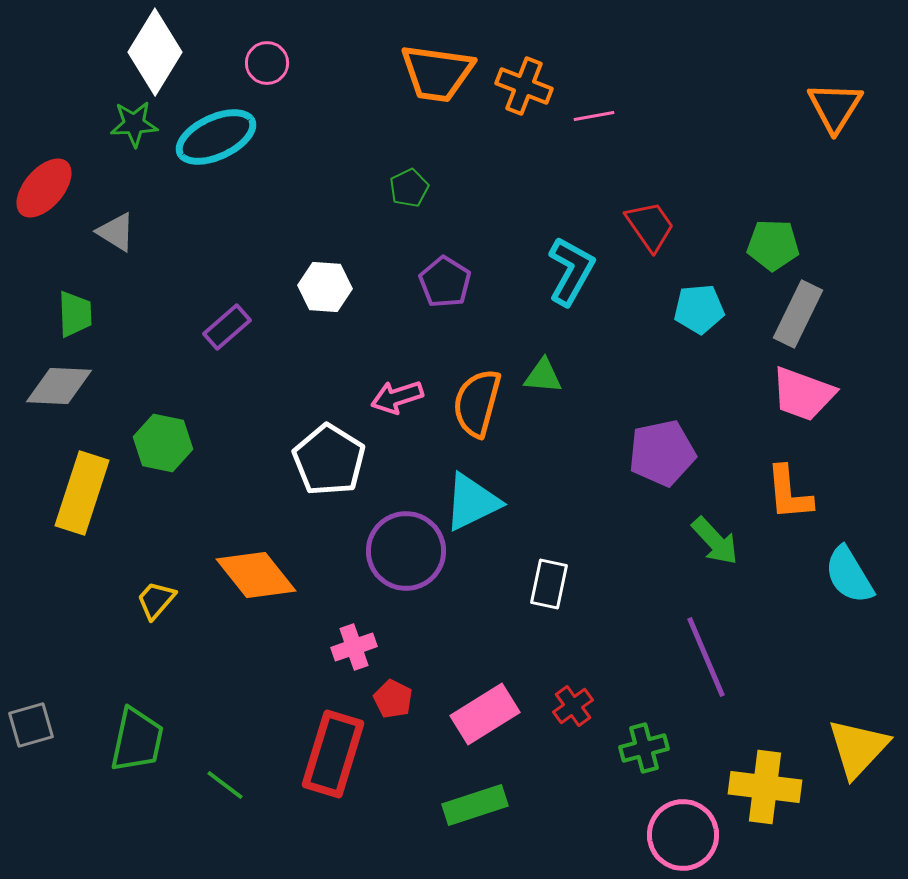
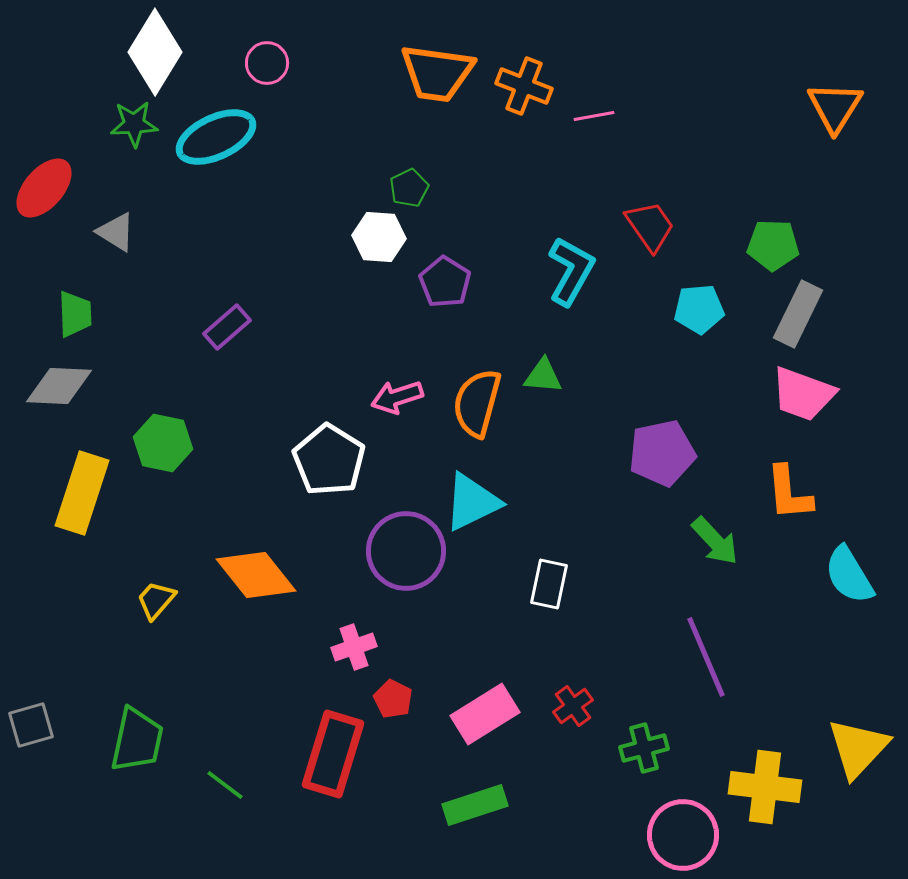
white hexagon at (325, 287): moved 54 px right, 50 px up
